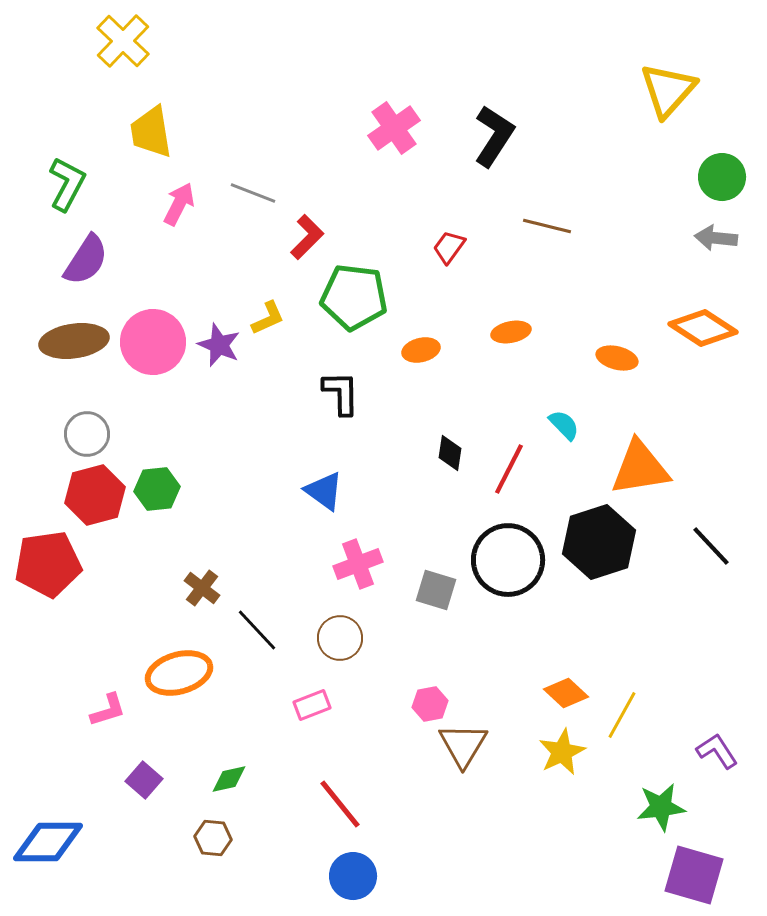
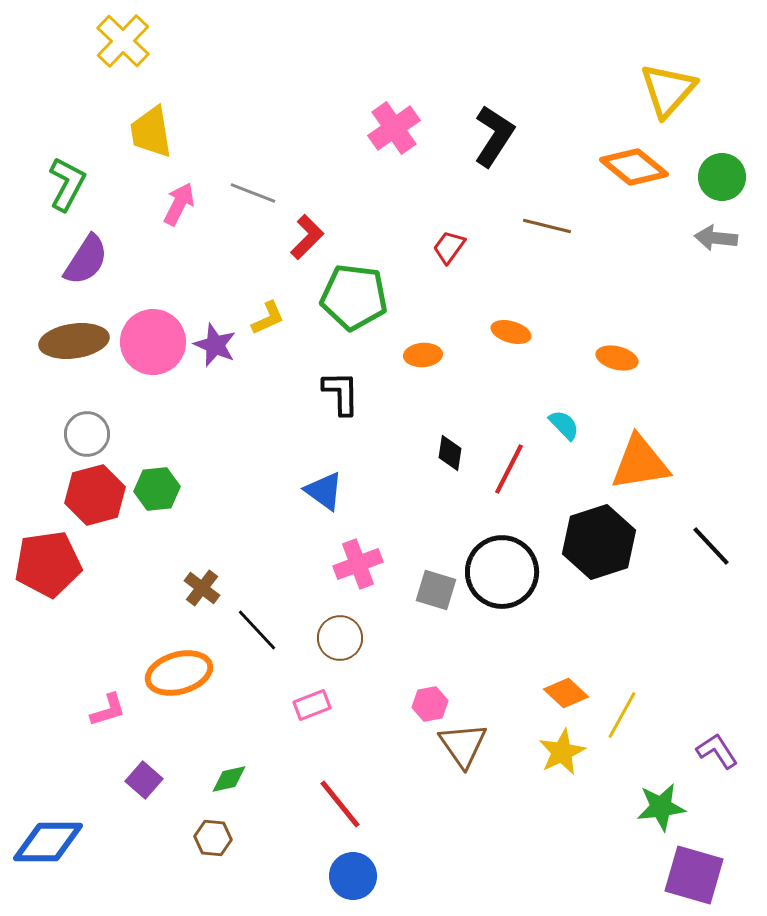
orange diamond at (703, 328): moved 69 px left, 161 px up; rotated 6 degrees clockwise
orange ellipse at (511, 332): rotated 27 degrees clockwise
purple star at (219, 345): moved 4 px left
orange ellipse at (421, 350): moved 2 px right, 5 px down; rotated 9 degrees clockwise
orange triangle at (640, 468): moved 5 px up
black circle at (508, 560): moved 6 px left, 12 px down
brown triangle at (463, 745): rotated 6 degrees counterclockwise
